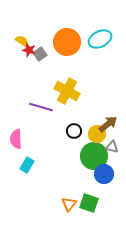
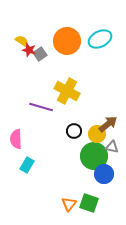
orange circle: moved 1 px up
